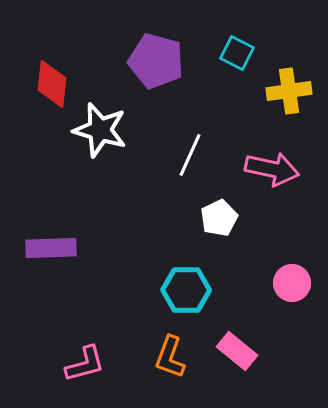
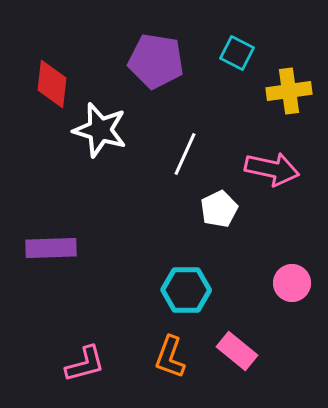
purple pentagon: rotated 6 degrees counterclockwise
white line: moved 5 px left, 1 px up
white pentagon: moved 9 px up
